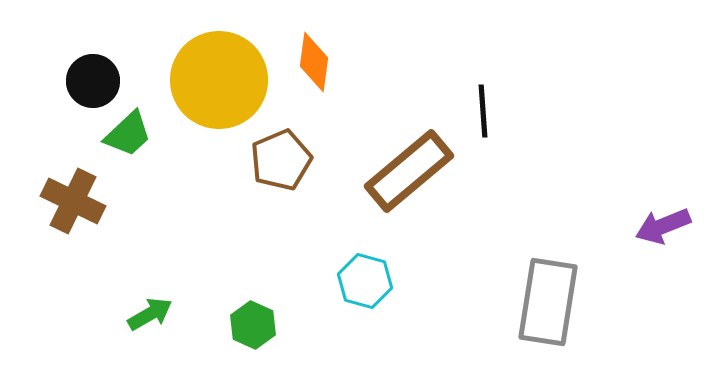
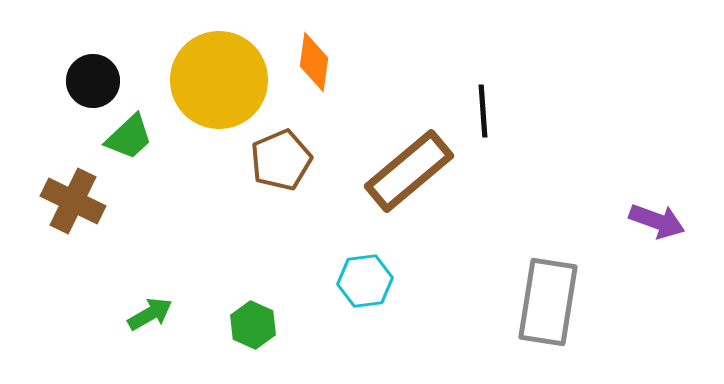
green trapezoid: moved 1 px right, 3 px down
purple arrow: moved 6 px left, 5 px up; rotated 138 degrees counterclockwise
cyan hexagon: rotated 22 degrees counterclockwise
